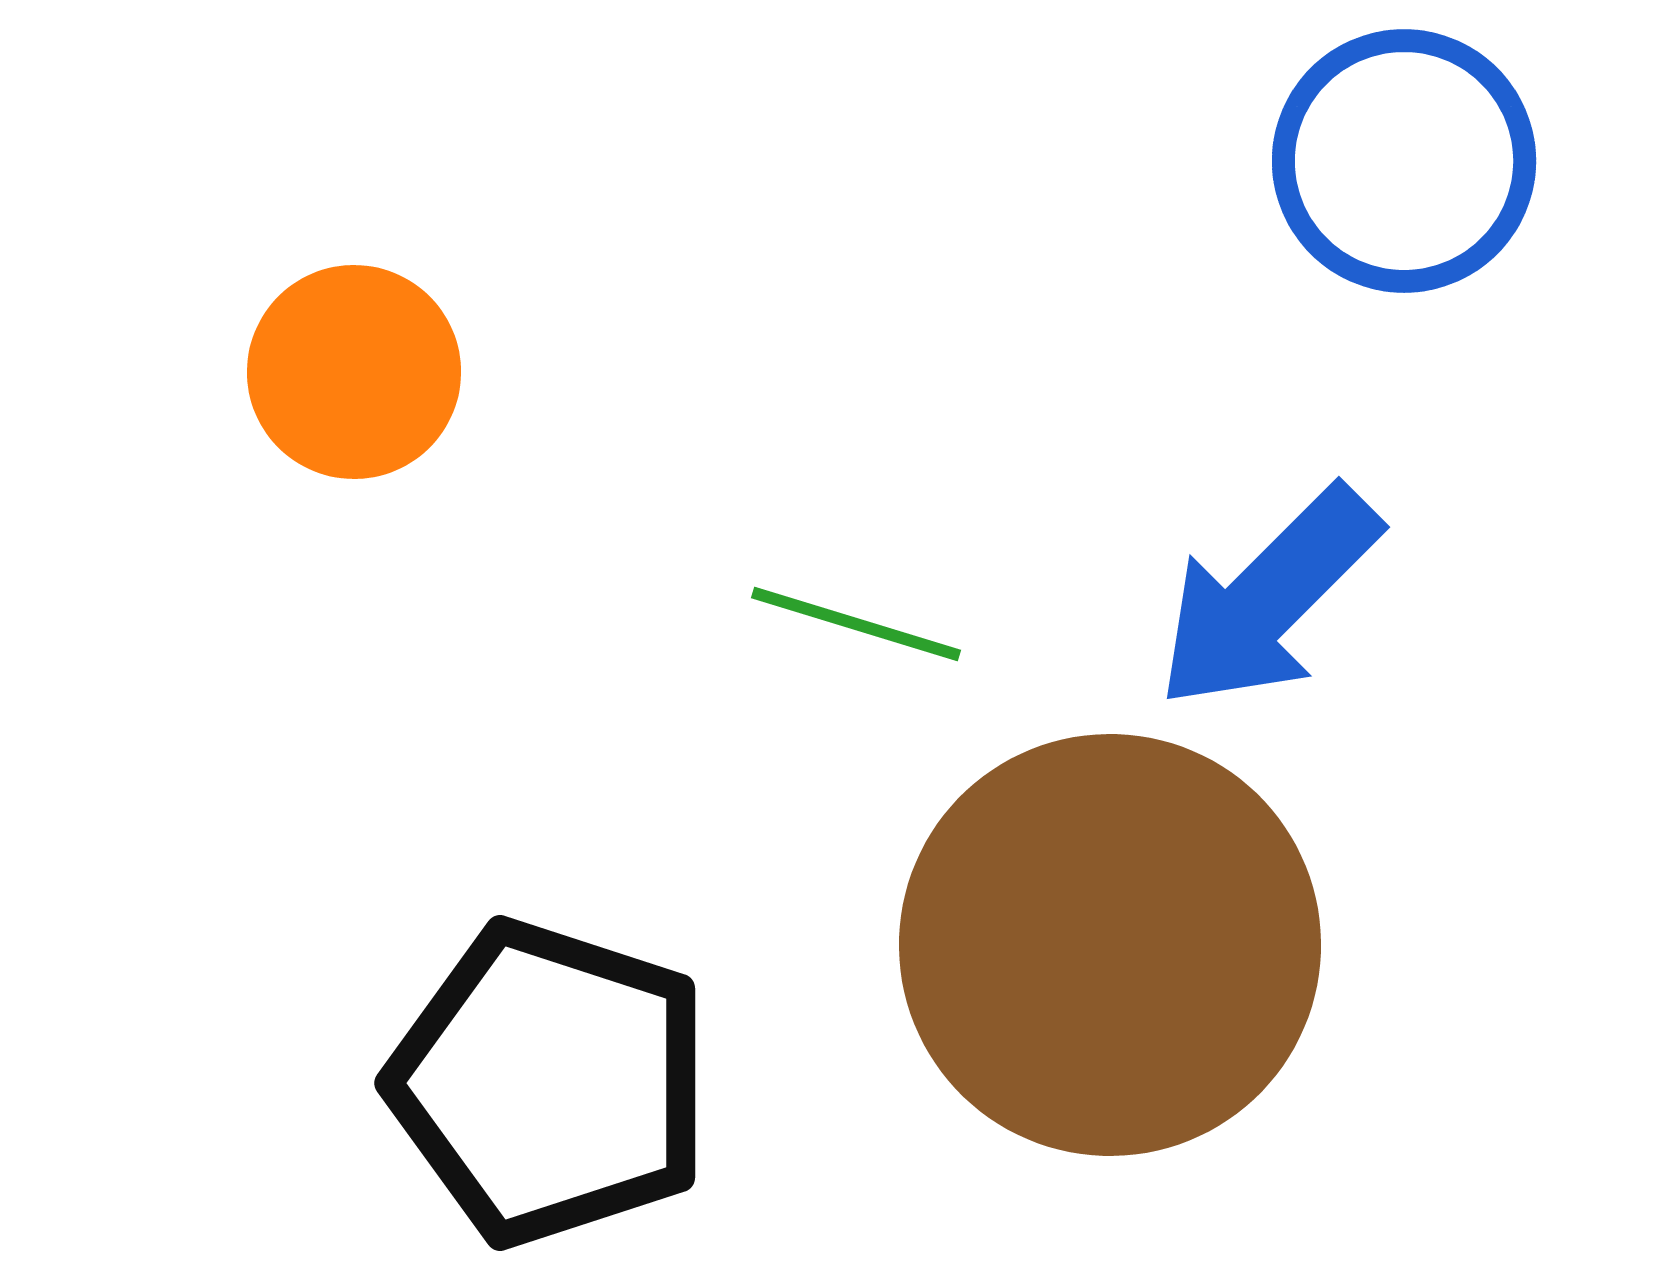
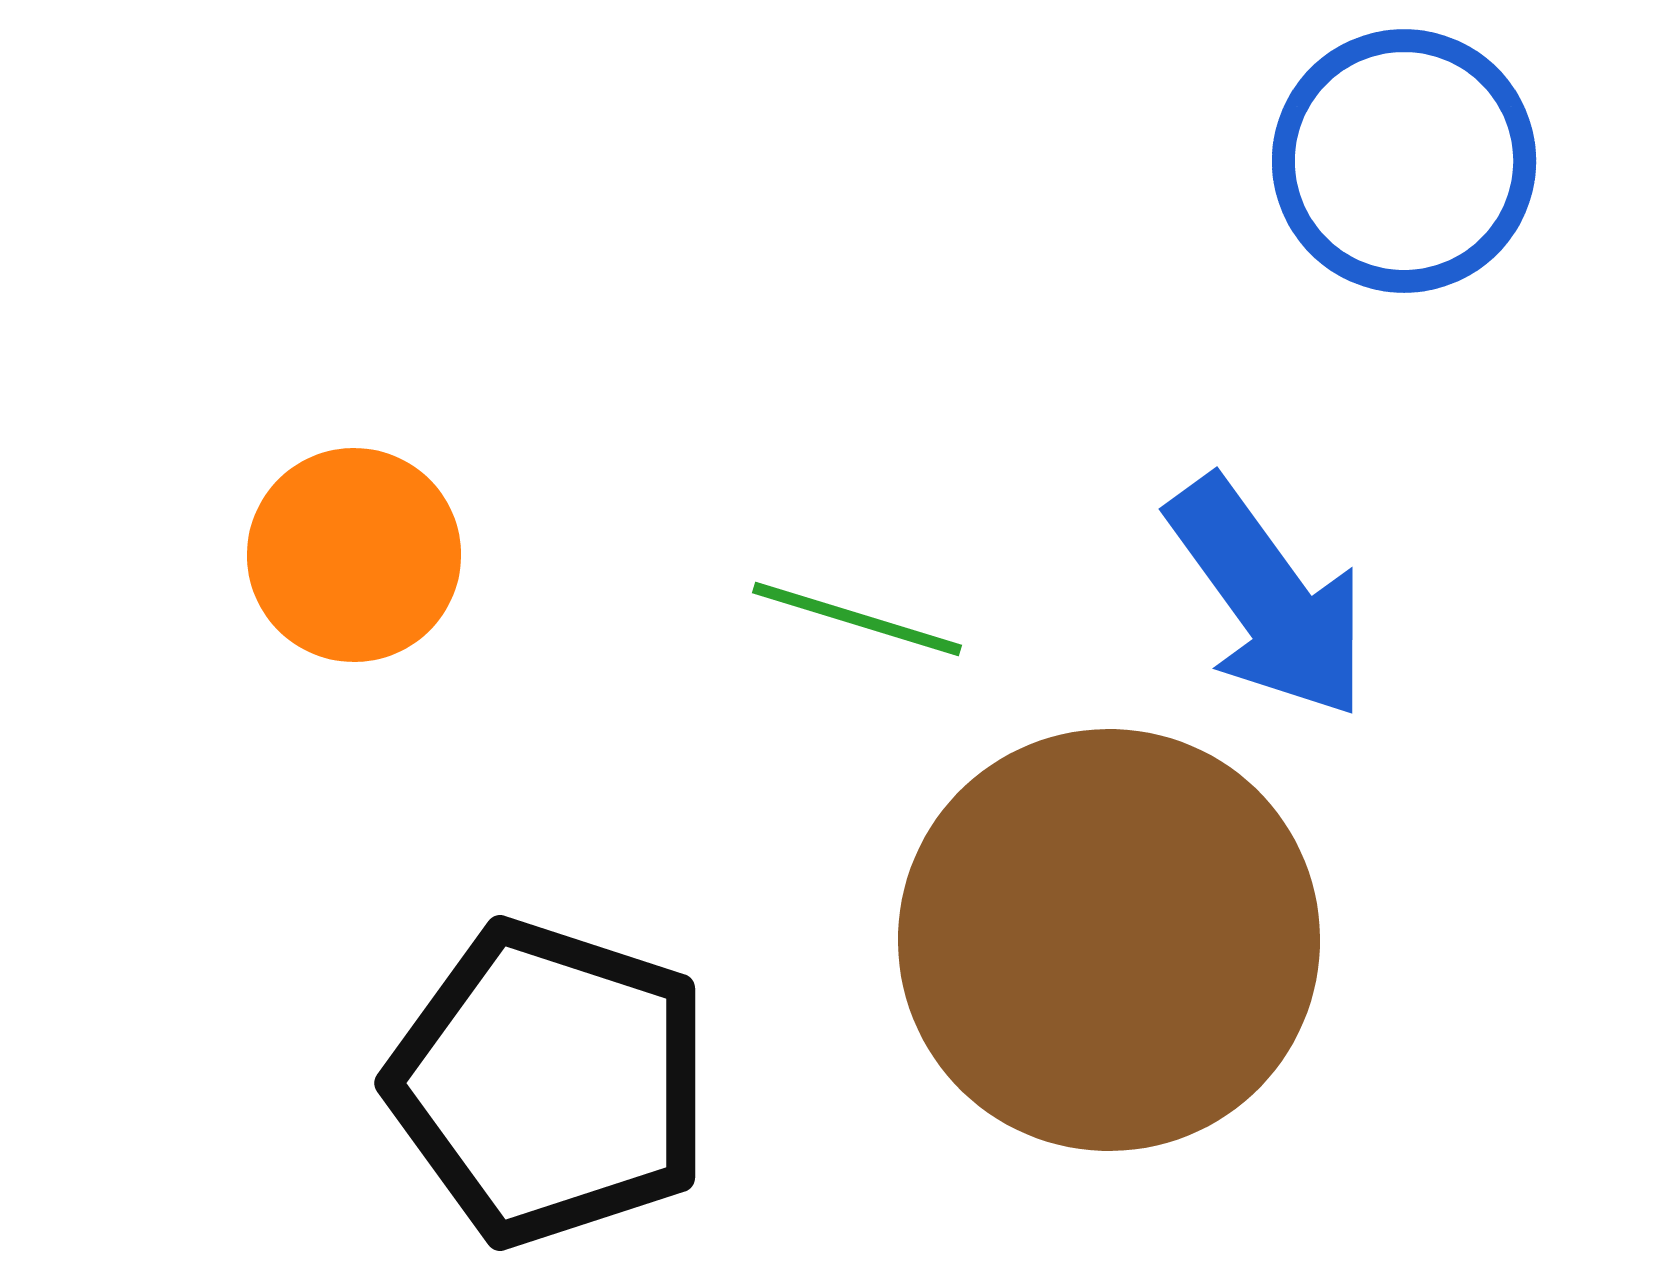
orange circle: moved 183 px down
blue arrow: rotated 81 degrees counterclockwise
green line: moved 1 px right, 5 px up
brown circle: moved 1 px left, 5 px up
